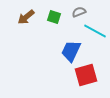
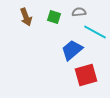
gray semicircle: rotated 16 degrees clockwise
brown arrow: rotated 72 degrees counterclockwise
cyan line: moved 1 px down
blue trapezoid: moved 1 px right, 1 px up; rotated 25 degrees clockwise
